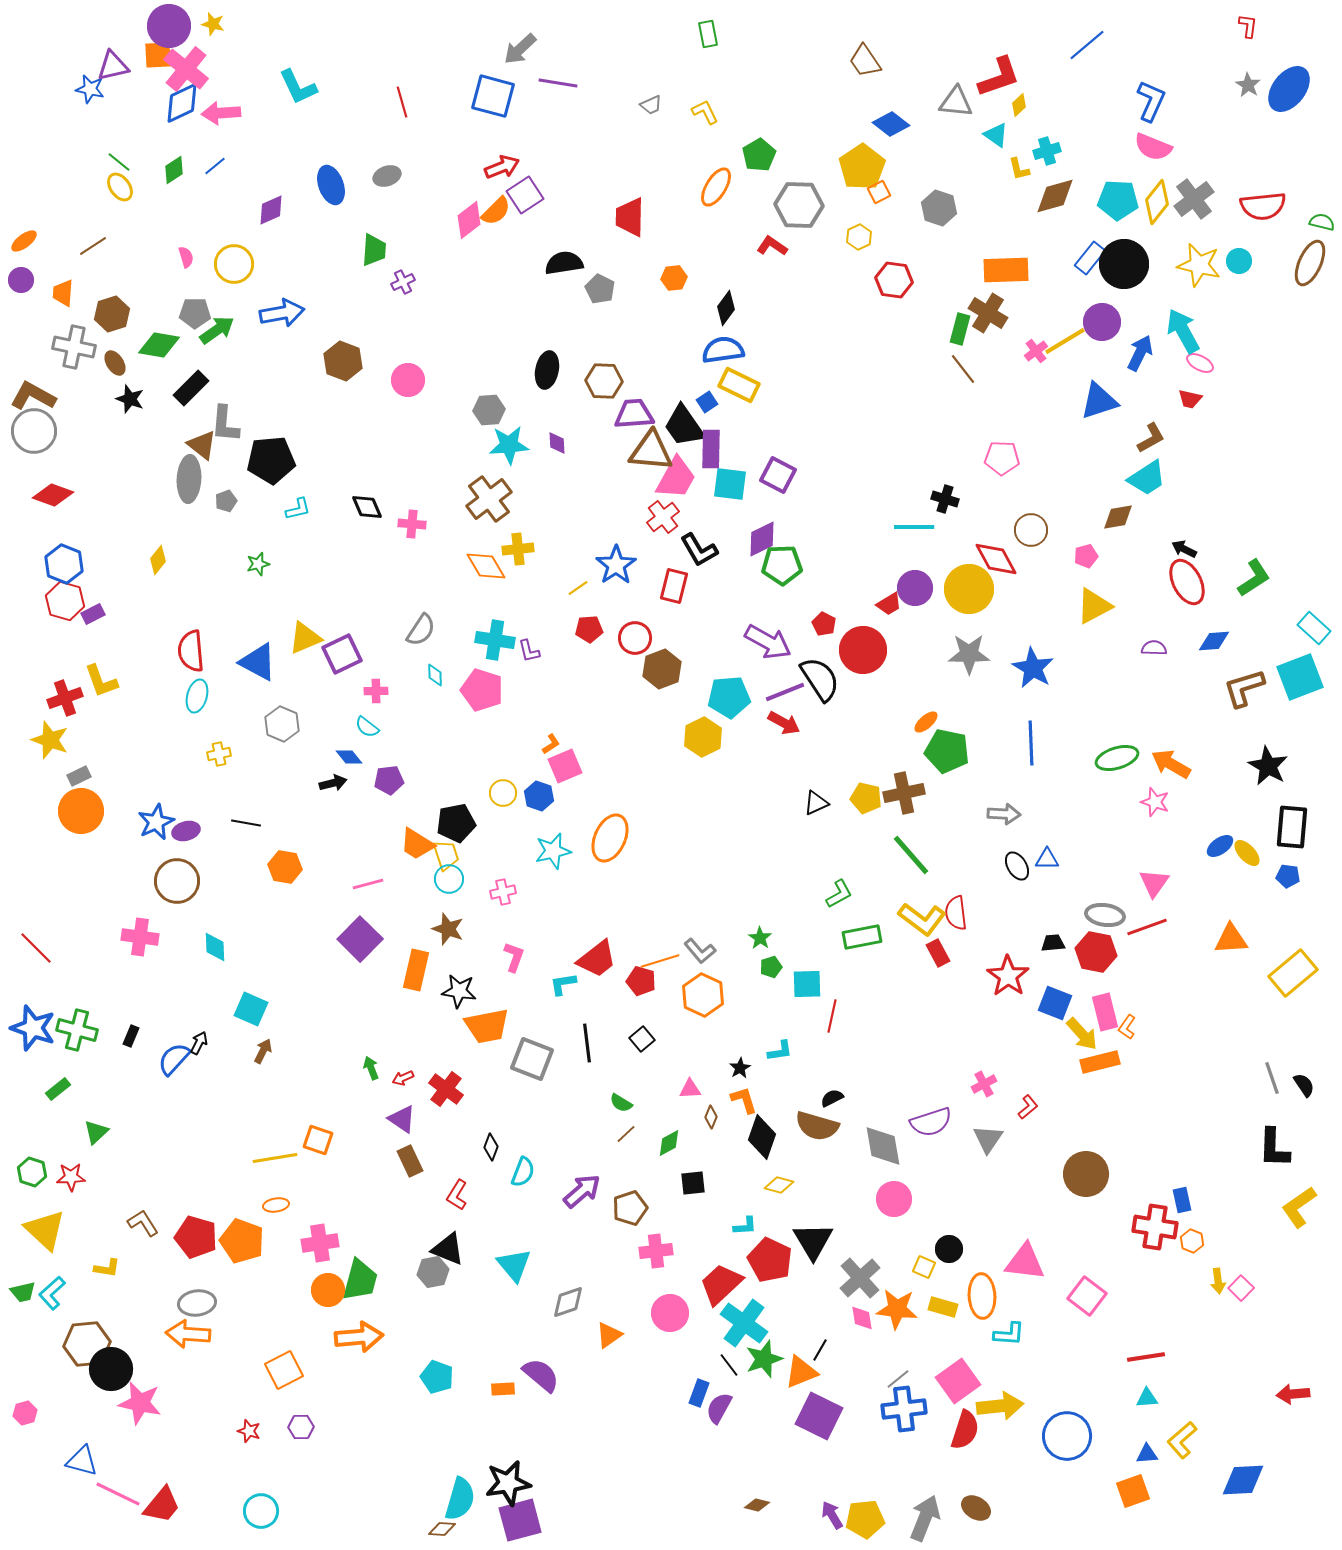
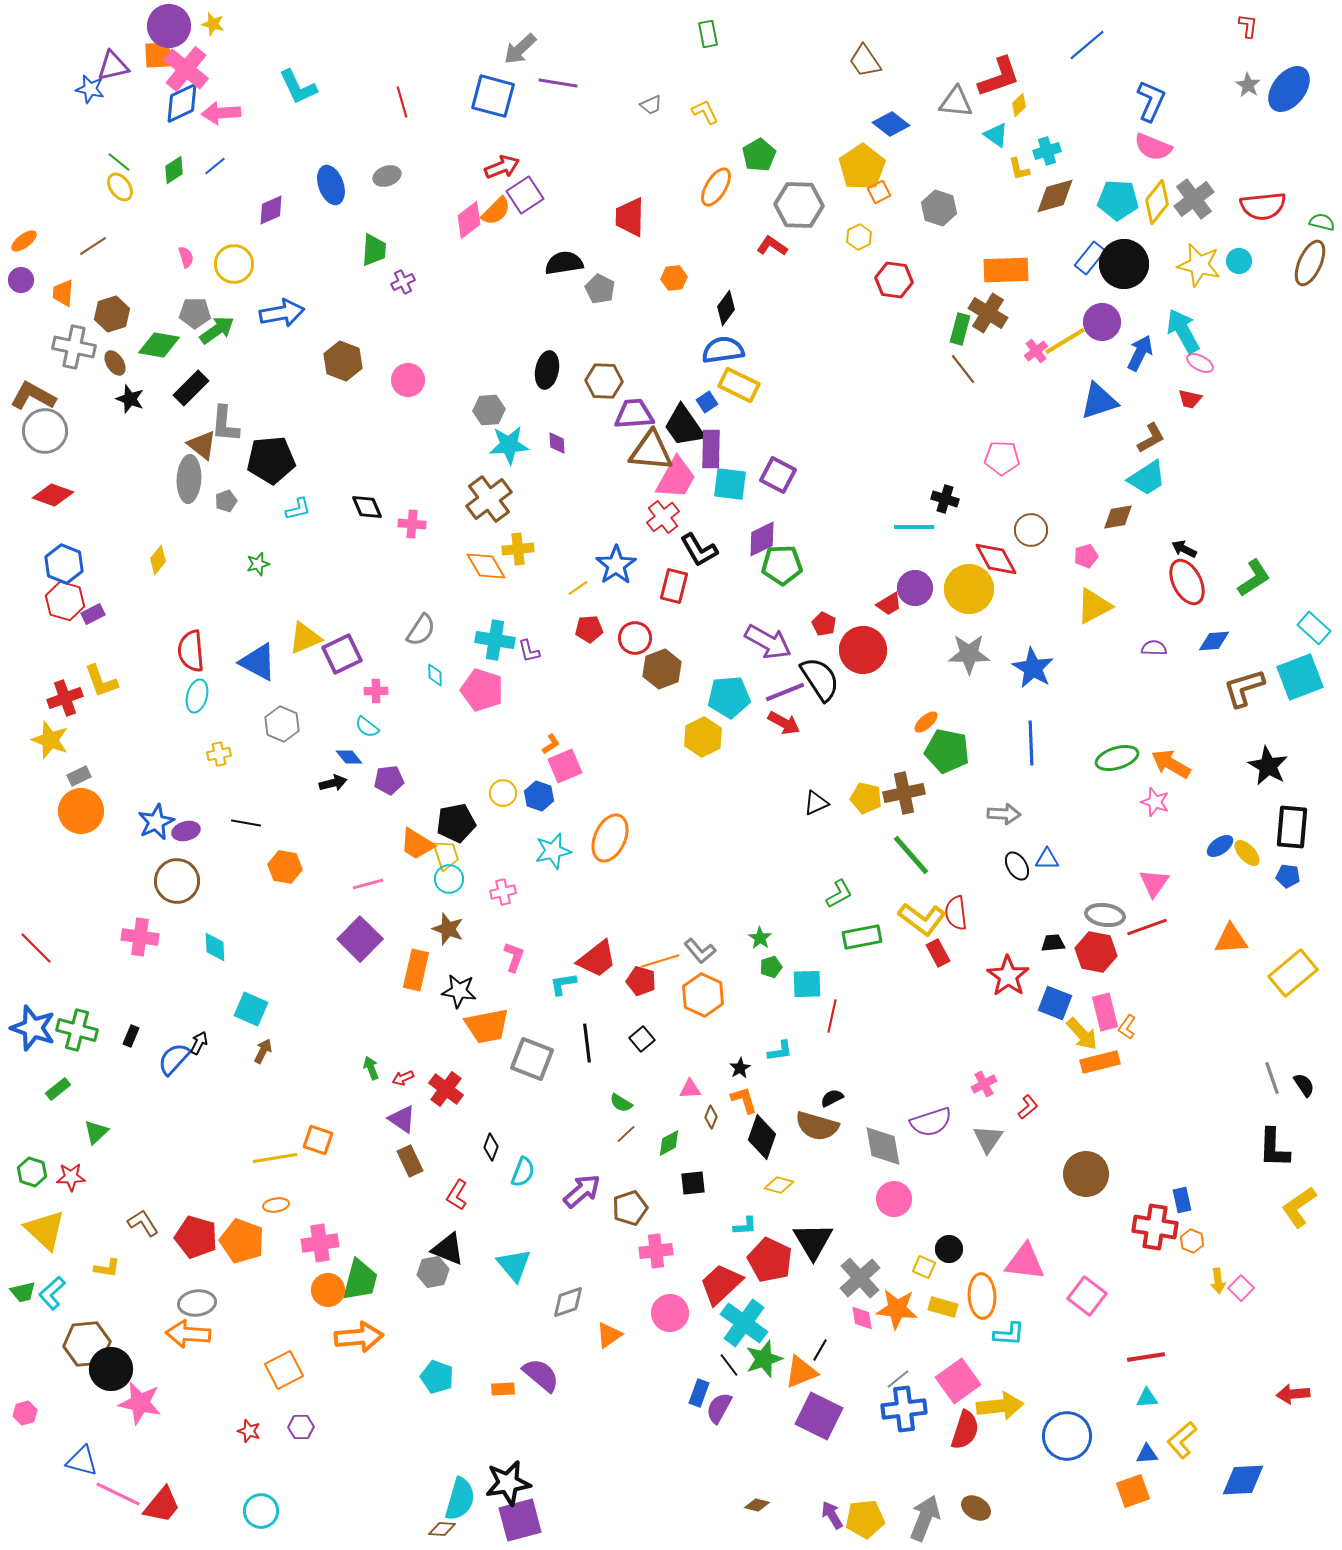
gray circle at (34, 431): moved 11 px right
